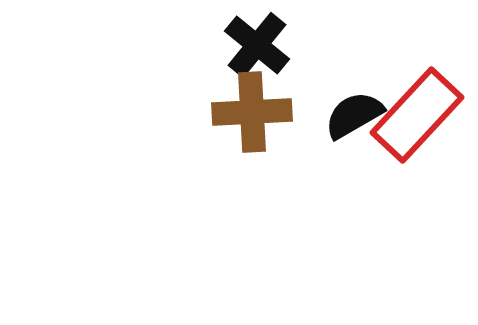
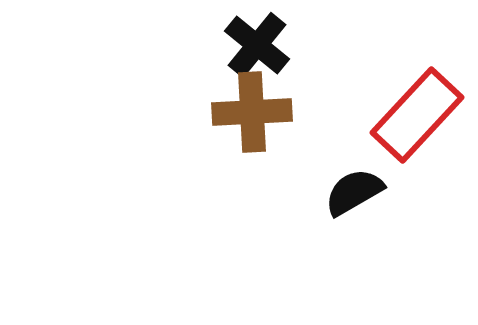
black semicircle: moved 77 px down
